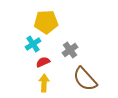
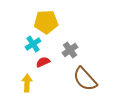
yellow arrow: moved 17 px left
